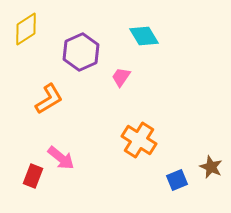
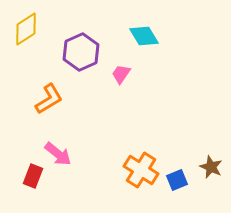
pink trapezoid: moved 3 px up
orange cross: moved 2 px right, 30 px down
pink arrow: moved 3 px left, 4 px up
